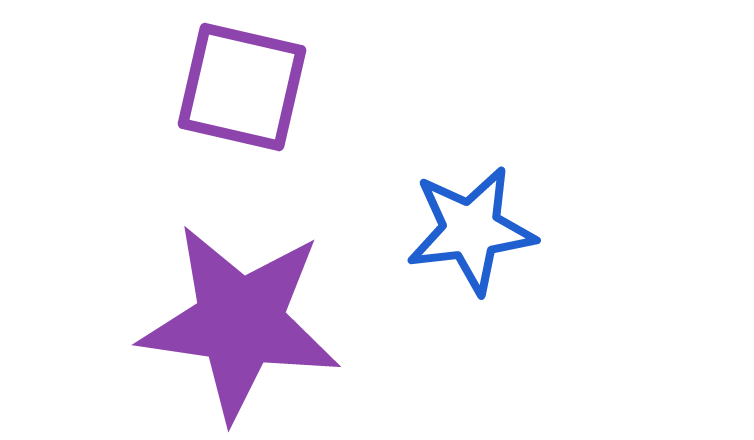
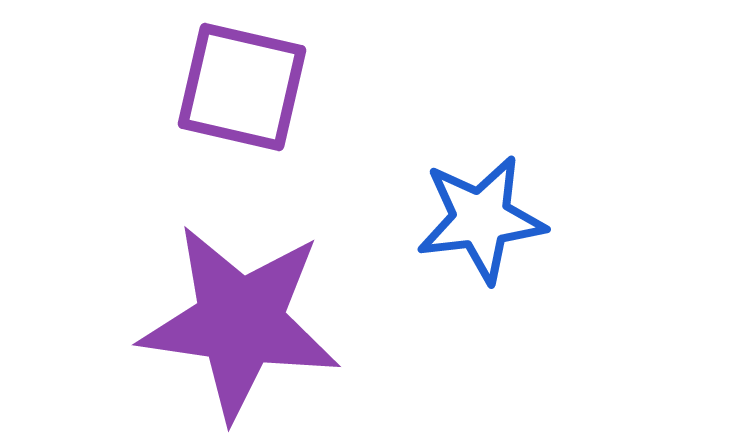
blue star: moved 10 px right, 11 px up
